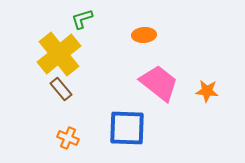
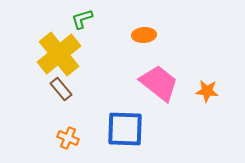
blue square: moved 2 px left, 1 px down
